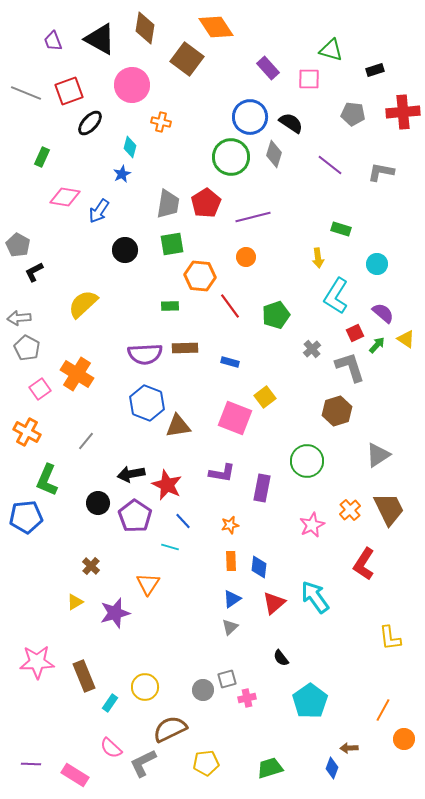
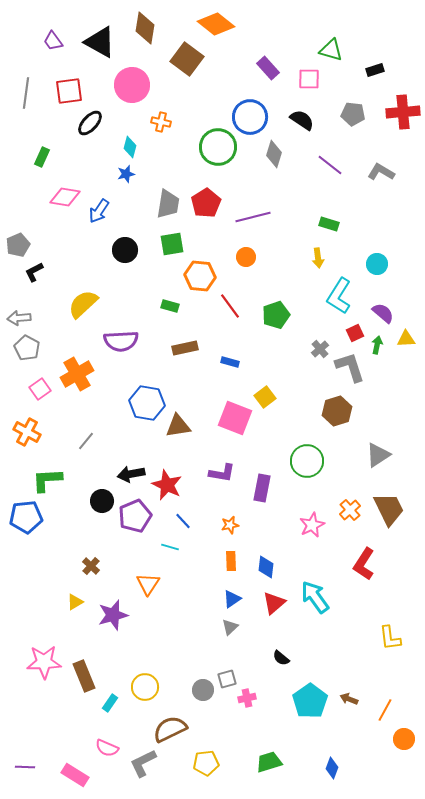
orange diamond at (216, 27): moved 3 px up; rotated 18 degrees counterclockwise
black triangle at (100, 39): moved 3 px down
purple trapezoid at (53, 41): rotated 15 degrees counterclockwise
red square at (69, 91): rotated 12 degrees clockwise
gray line at (26, 93): rotated 76 degrees clockwise
black semicircle at (291, 123): moved 11 px right, 3 px up
green circle at (231, 157): moved 13 px left, 10 px up
gray L-shape at (381, 172): rotated 20 degrees clockwise
blue star at (122, 174): moved 4 px right; rotated 12 degrees clockwise
green rectangle at (341, 229): moved 12 px left, 5 px up
gray pentagon at (18, 245): rotated 20 degrees clockwise
cyan L-shape at (336, 296): moved 3 px right
green rectangle at (170, 306): rotated 18 degrees clockwise
yellow triangle at (406, 339): rotated 36 degrees counterclockwise
green arrow at (377, 345): rotated 30 degrees counterclockwise
brown rectangle at (185, 348): rotated 10 degrees counterclockwise
gray cross at (312, 349): moved 8 px right
purple semicircle at (145, 354): moved 24 px left, 13 px up
orange cross at (77, 374): rotated 28 degrees clockwise
blue hexagon at (147, 403): rotated 12 degrees counterclockwise
green L-shape at (47, 480): rotated 64 degrees clockwise
black circle at (98, 503): moved 4 px right, 2 px up
purple pentagon at (135, 516): rotated 16 degrees clockwise
blue diamond at (259, 567): moved 7 px right
purple star at (115, 613): moved 2 px left, 2 px down
black semicircle at (281, 658): rotated 12 degrees counterclockwise
pink star at (37, 662): moved 7 px right
orange line at (383, 710): moved 2 px right
pink semicircle at (111, 748): moved 4 px left; rotated 20 degrees counterclockwise
brown arrow at (349, 748): moved 49 px up; rotated 24 degrees clockwise
purple line at (31, 764): moved 6 px left, 3 px down
green trapezoid at (270, 768): moved 1 px left, 6 px up
